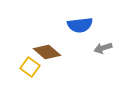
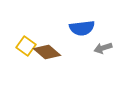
blue semicircle: moved 2 px right, 3 px down
yellow square: moved 4 px left, 21 px up
